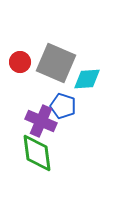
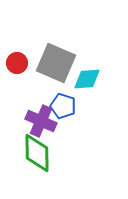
red circle: moved 3 px left, 1 px down
green diamond: rotated 6 degrees clockwise
